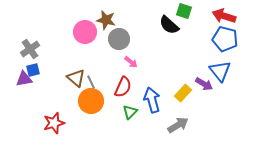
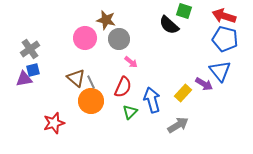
pink circle: moved 6 px down
